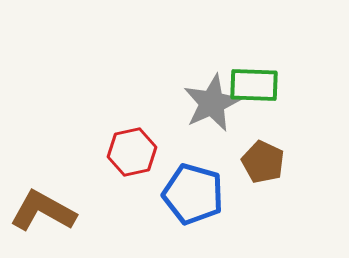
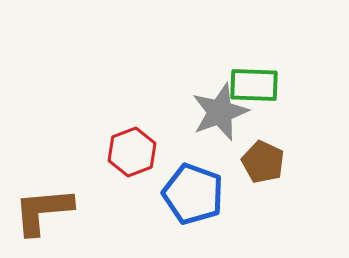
gray star: moved 8 px right, 9 px down; rotated 4 degrees clockwise
red hexagon: rotated 9 degrees counterclockwise
blue pentagon: rotated 4 degrees clockwise
brown L-shape: rotated 34 degrees counterclockwise
